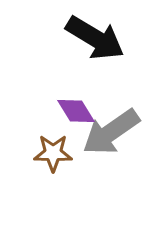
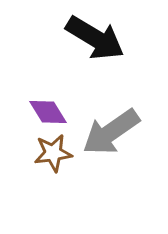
purple diamond: moved 28 px left, 1 px down
brown star: rotated 9 degrees counterclockwise
